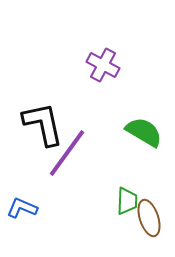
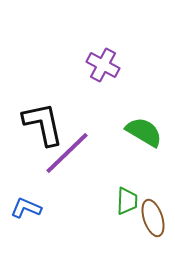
purple line: rotated 10 degrees clockwise
blue L-shape: moved 4 px right
brown ellipse: moved 4 px right
